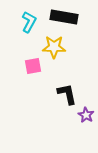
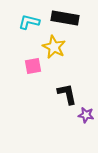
black rectangle: moved 1 px right, 1 px down
cyan L-shape: rotated 105 degrees counterclockwise
yellow star: rotated 25 degrees clockwise
purple star: rotated 21 degrees counterclockwise
